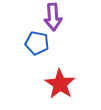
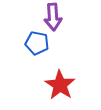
red star: moved 1 px down
